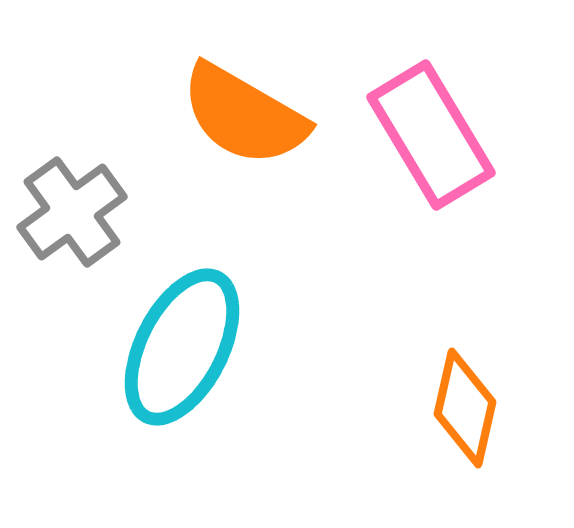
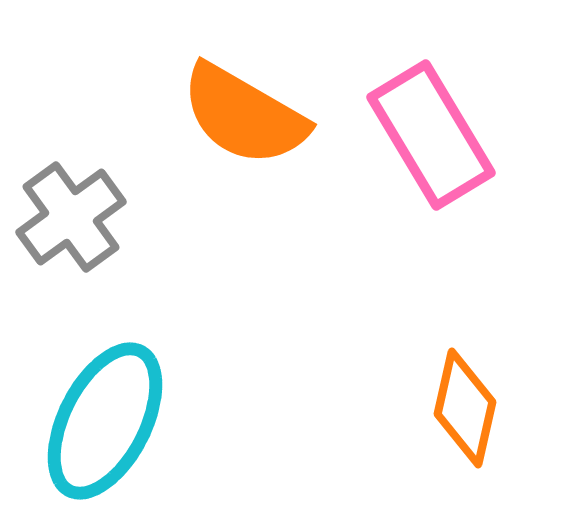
gray cross: moved 1 px left, 5 px down
cyan ellipse: moved 77 px left, 74 px down
